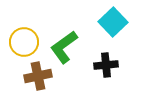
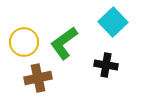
green L-shape: moved 4 px up
black cross: rotated 15 degrees clockwise
brown cross: moved 2 px down
